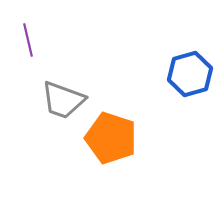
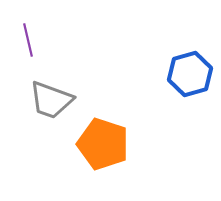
gray trapezoid: moved 12 px left
orange pentagon: moved 8 px left, 6 px down
